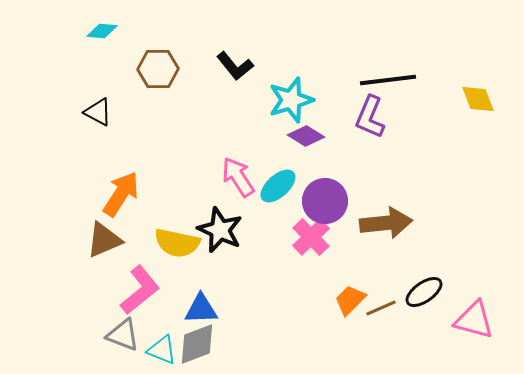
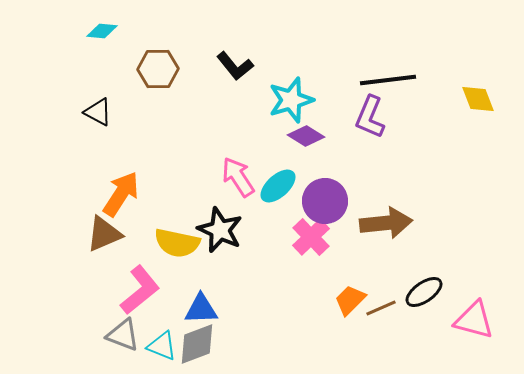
brown triangle: moved 6 px up
cyan triangle: moved 4 px up
